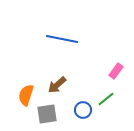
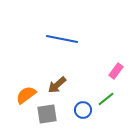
orange semicircle: rotated 35 degrees clockwise
